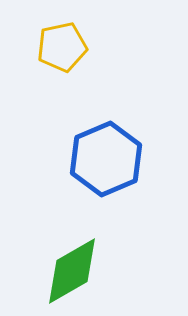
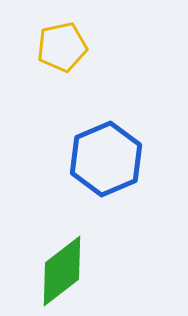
green diamond: moved 10 px left; rotated 8 degrees counterclockwise
